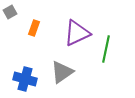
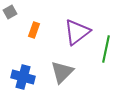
orange rectangle: moved 2 px down
purple triangle: moved 1 px up; rotated 12 degrees counterclockwise
gray triangle: rotated 10 degrees counterclockwise
blue cross: moved 2 px left, 2 px up
